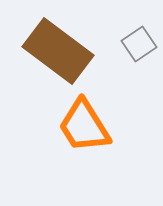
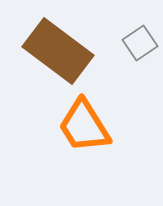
gray square: moved 1 px right, 1 px up
